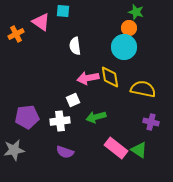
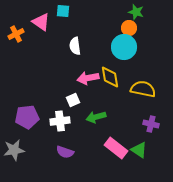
purple cross: moved 2 px down
